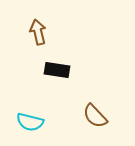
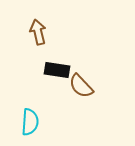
brown semicircle: moved 14 px left, 30 px up
cyan semicircle: rotated 100 degrees counterclockwise
